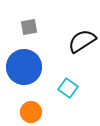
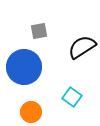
gray square: moved 10 px right, 4 px down
black semicircle: moved 6 px down
cyan square: moved 4 px right, 9 px down
